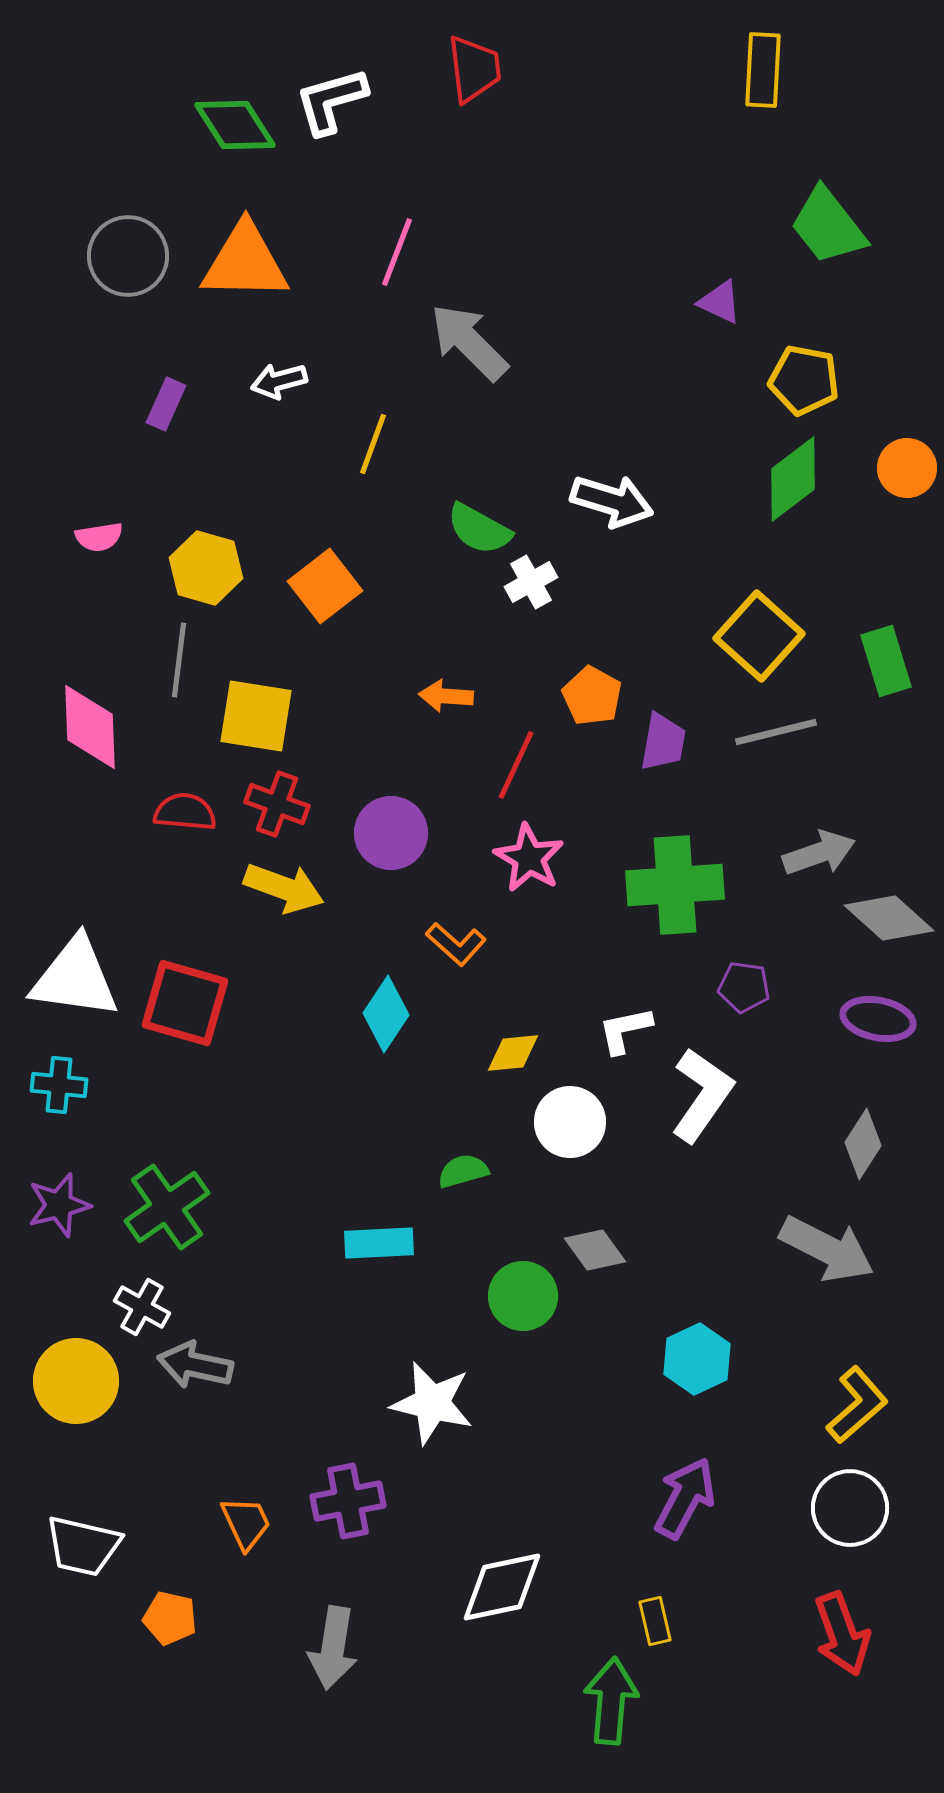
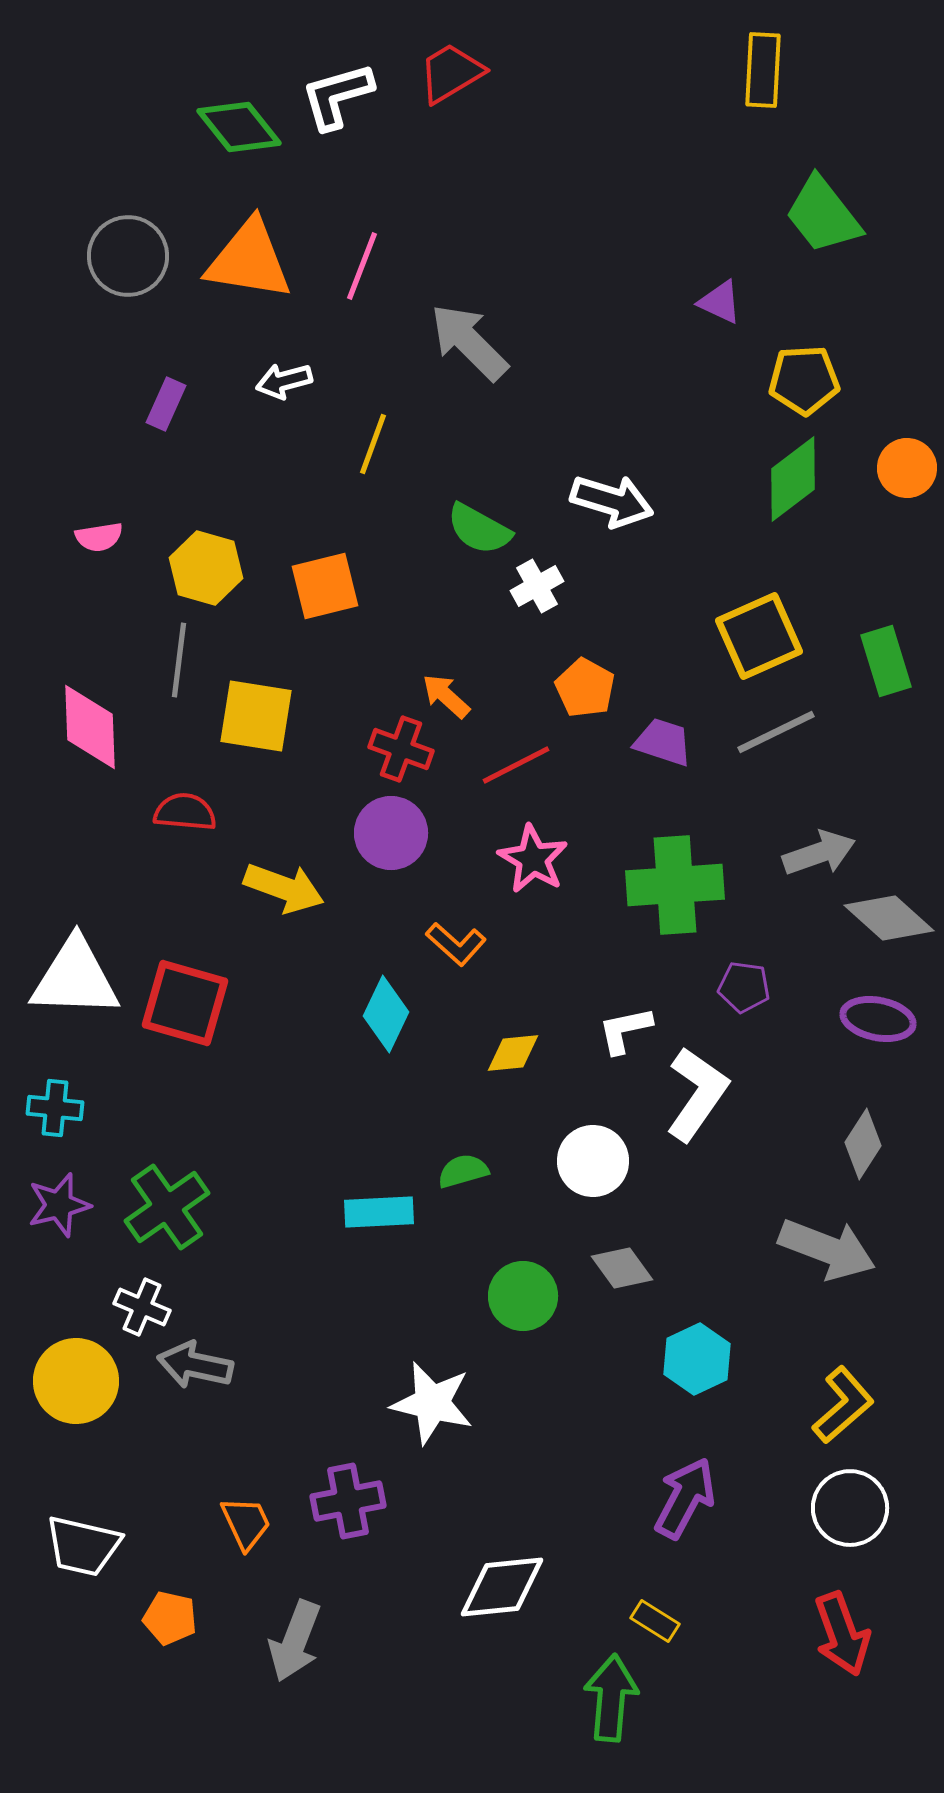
red trapezoid at (474, 69): moved 23 px left, 4 px down; rotated 114 degrees counterclockwise
white L-shape at (331, 101): moved 6 px right, 5 px up
green diamond at (235, 125): moved 4 px right, 2 px down; rotated 6 degrees counterclockwise
green trapezoid at (828, 226): moved 5 px left, 11 px up
pink line at (397, 252): moved 35 px left, 14 px down
orange triangle at (245, 262): moved 4 px right, 2 px up; rotated 8 degrees clockwise
yellow pentagon at (804, 380): rotated 14 degrees counterclockwise
white arrow at (279, 381): moved 5 px right
white cross at (531, 582): moved 6 px right, 4 px down
orange square at (325, 586): rotated 24 degrees clockwise
yellow square at (759, 636): rotated 24 degrees clockwise
orange arrow at (446, 696): rotated 38 degrees clockwise
orange pentagon at (592, 696): moved 7 px left, 8 px up
gray line at (776, 732): rotated 12 degrees counterclockwise
purple trapezoid at (663, 742): rotated 82 degrees counterclockwise
red line at (516, 765): rotated 38 degrees clockwise
red cross at (277, 804): moved 124 px right, 55 px up
pink star at (529, 858): moved 4 px right, 1 px down
white triangle at (75, 978): rotated 6 degrees counterclockwise
cyan diamond at (386, 1014): rotated 8 degrees counterclockwise
cyan cross at (59, 1085): moved 4 px left, 23 px down
white L-shape at (702, 1095): moved 5 px left, 1 px up
white circle at (570, 1122): moved 23 px right, 39 px down
cyan rectangle at (379, 1243): moved 31 px up
gray arrow at (827, 1249): rotated 6 degrees counterclockwise
gray diamond at (595, 1250): moved 27 px right, 18 px down
white cross at (142, 1307): rotated 6 degrees counterclockwise
yellow L-shape at (857, 1405): moved 14 px left
white diamond at (502, 1587): rotated 6 degrees clockwise
yellow rectangle at (655, 1621): rotated 45 degrees counterclockwise
gray arrow at (333, 1648): moved 38 px left, 7 px up; rotated 12 degrees clockwise
green arrow at (611, 1701): moved 3 px up
